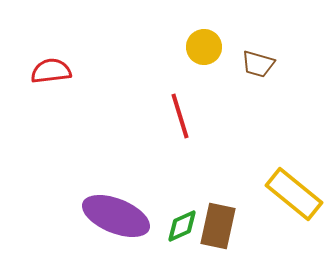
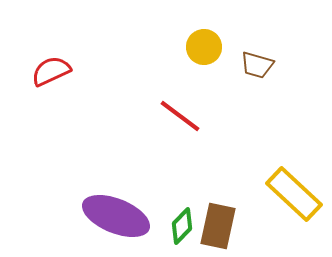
brown trapezoid: moved 1 px left, 1 px down
red semicircle: rotated 18 degrees counterclockwise
red line: rotated 36 degrees counterclockwise
yellow rectangle: rotated 4 degrees clockwise
green diamond: rotated 21 degrees counterclockwise
